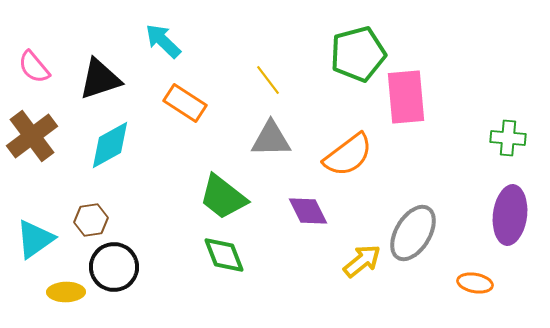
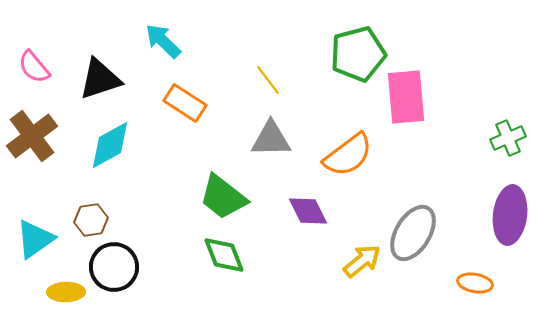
green cross: rotated 28 degrees counterclockwise
